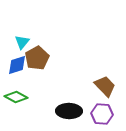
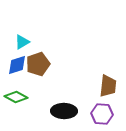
cyan triangle: rotated 21 degrees clockwise
brown pentagon: moved 1 px right, 6 px down; rotated 10 degrees clockwise
brown trapezoid: moved 3 px right; rotated 50 degrees clockwise
black ellipse: moved 5 px left
